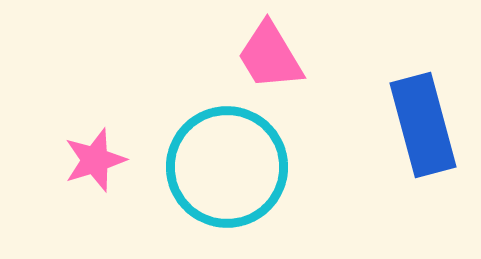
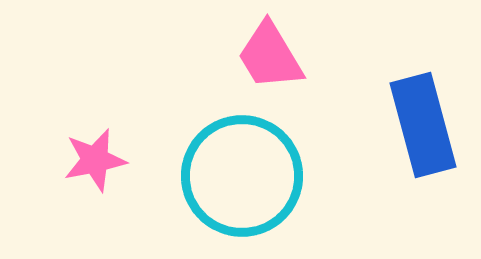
pink star: rotated 6 degrees clockwise
cyan circle: moved 15 px right, 9 px down
